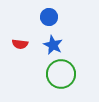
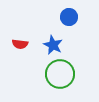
blue circle: moved 20 px right
green circle: moved 1 px left
